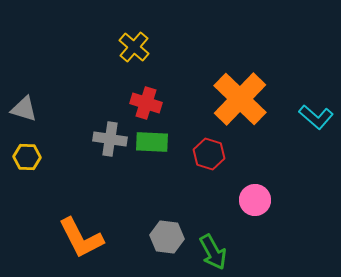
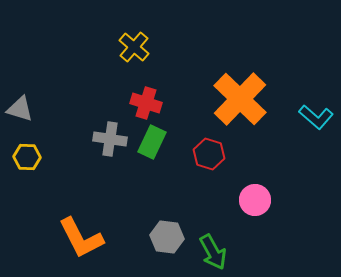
gray triangle: moved 4 px left
green rectangle: rotated 68 degrees counterclockwise
